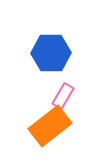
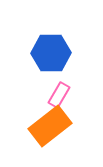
pink rectangle: moved 4 px left, 1 px up
